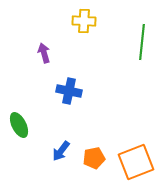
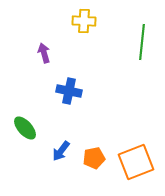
green ellipse: moved 6 px right, 3 px down; rotated 15 degrees counterclockwise
